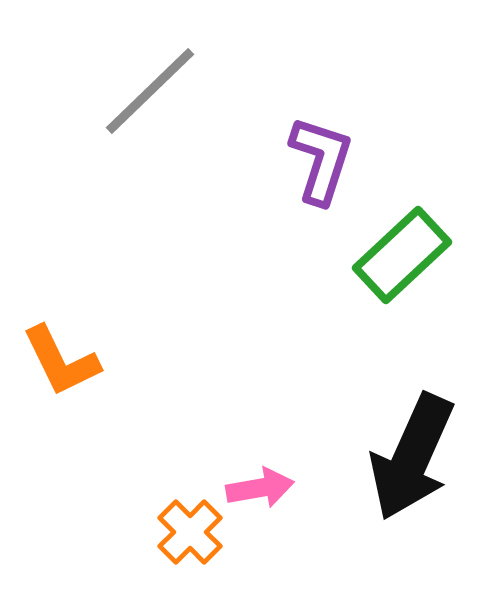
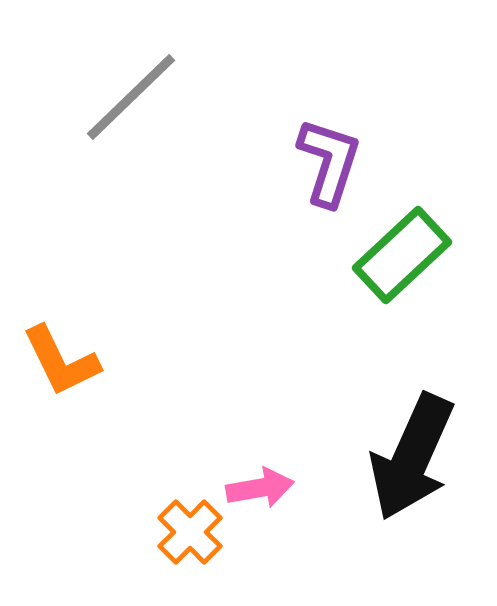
gray line: moved 19 px left, 6 px down
purple L-shape: moved 8 px right, 2 px down
